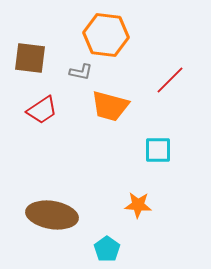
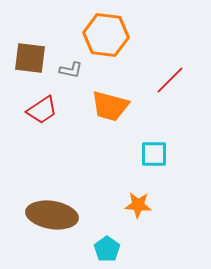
gray L-shape: moved 10 px left, 2 px up
cyan square: moved 4 px left, 4 px down
